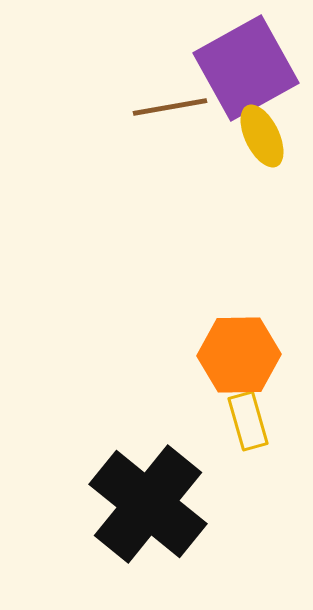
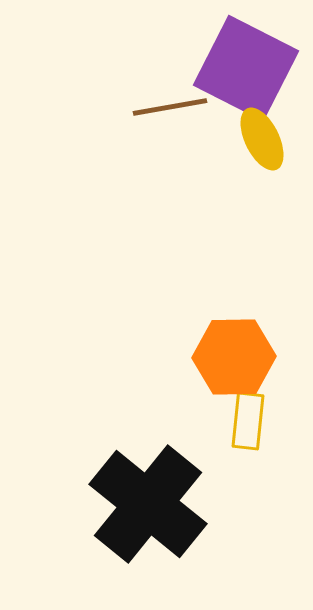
purple square: rotated 34 degrees counterclockwise
yellow ellipse: moved 3 px down
orange hexagon: moved 5 px left, 2 px down
yellow rectangle: rotated 22 degrees clockwise
